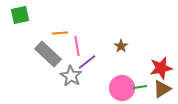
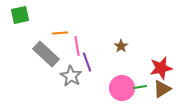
gray rectangle: moved 2 px left
purple line: rotated 72 degrees counterclockwise
